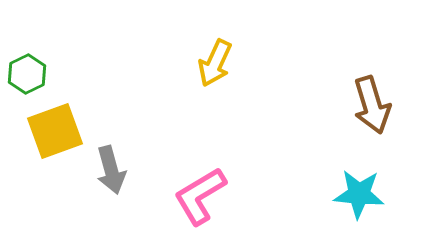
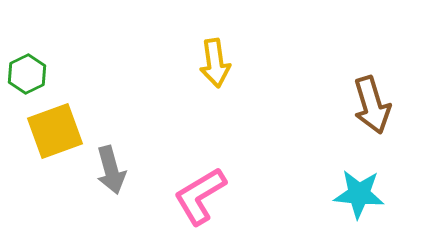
yellow arrow: rotated 33 degrees counterclockwise
